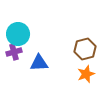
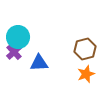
cyan circle: moved 3 px down
purple cross: rotated 28 degrees counterclockwise
